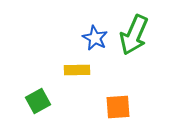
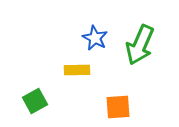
green arrow: moved 6 px right, 10 px down
green square: moved 3 px left
